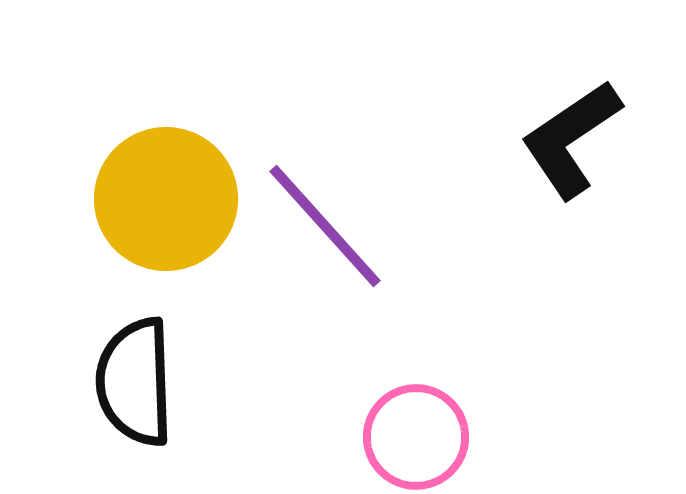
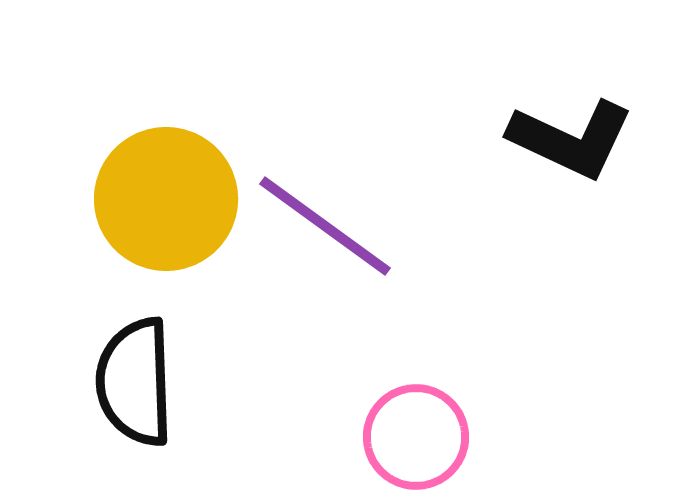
black L-shape: rotated 121 degrees counterclockwise
purple line: rotated 12 degrees counterclockwise
